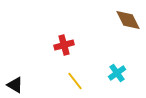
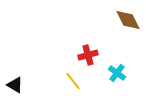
red cross: moved 24 px right, 10 px down
cyan cross: rotated 18 degrees counterclockwise
yellow line: moved 2 px left
